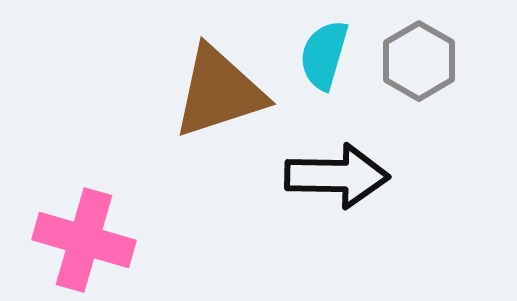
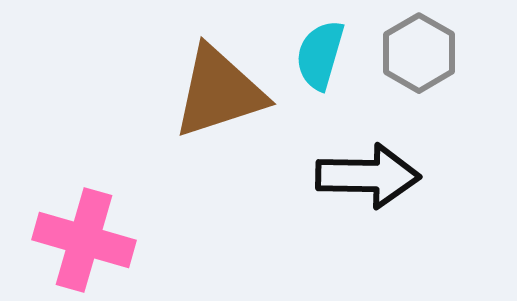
cyan semicircle: moved 4 px left
gray hexagon: moved 8 px up
black arrow: moved 31 px right
